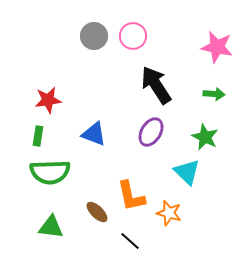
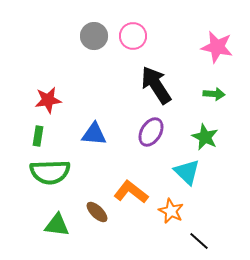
blue triangle: rotated 16 degrees counterclockwise
orange L-shape: moved 4 px up; rotated 140 degrees clockwise
orange star: moved 2 px right, 2 px up; rotated 10 degrees clockwise
green triangle: moved 6 px right, 2 px up
black line: moved 69 px right
